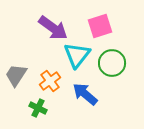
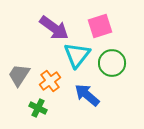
purple arrow: moved 1 px right
gray trapezoid: moved 3 px right
blue arrow: moved 2 px right, 1 px down
